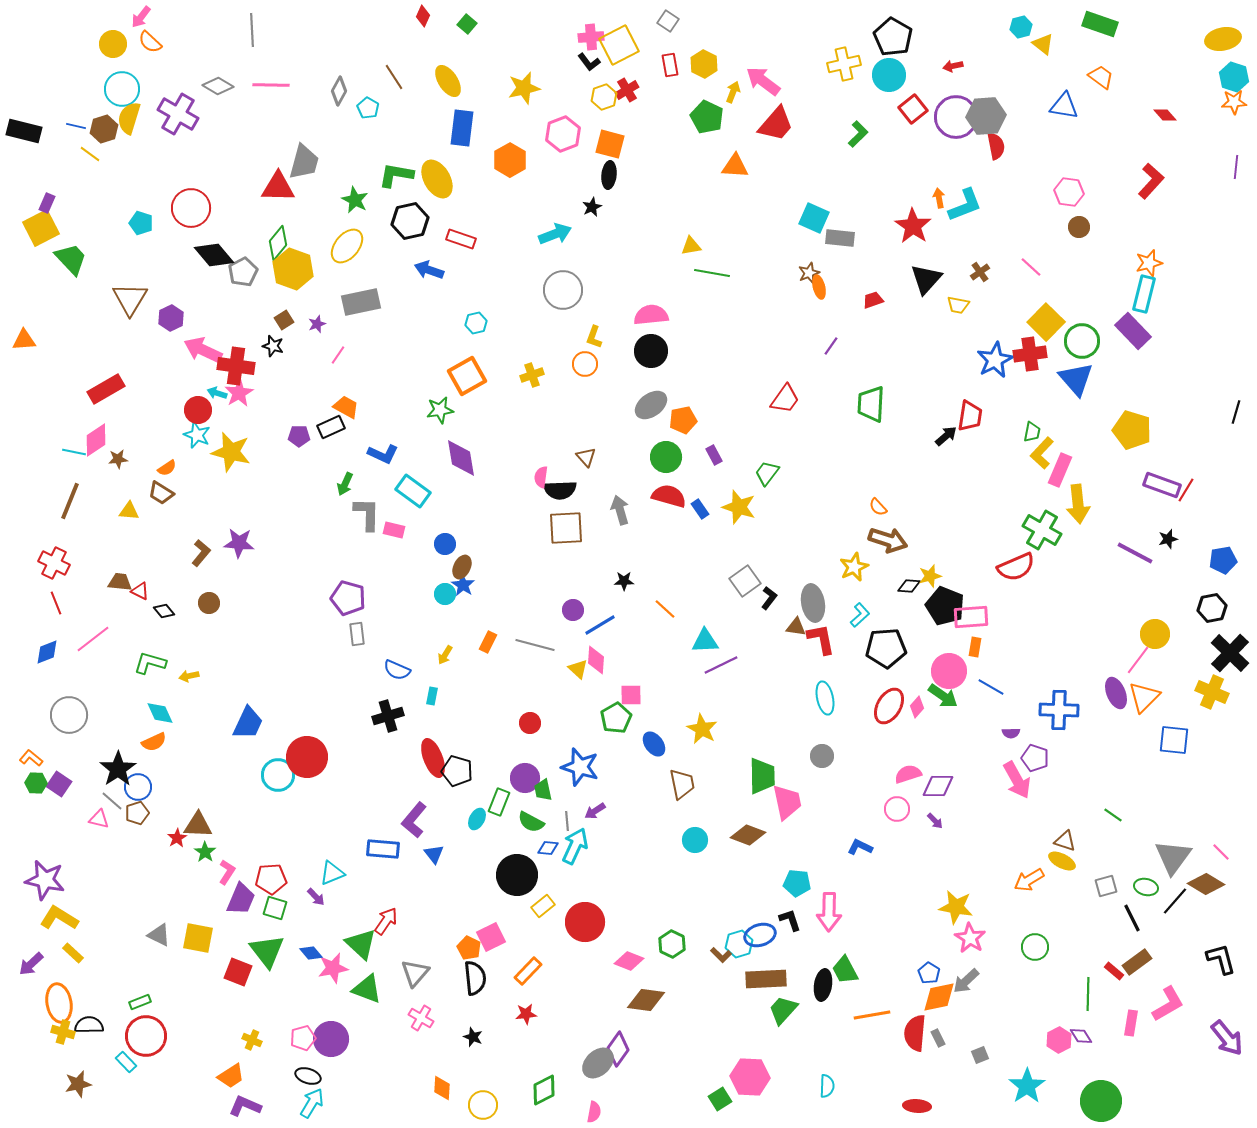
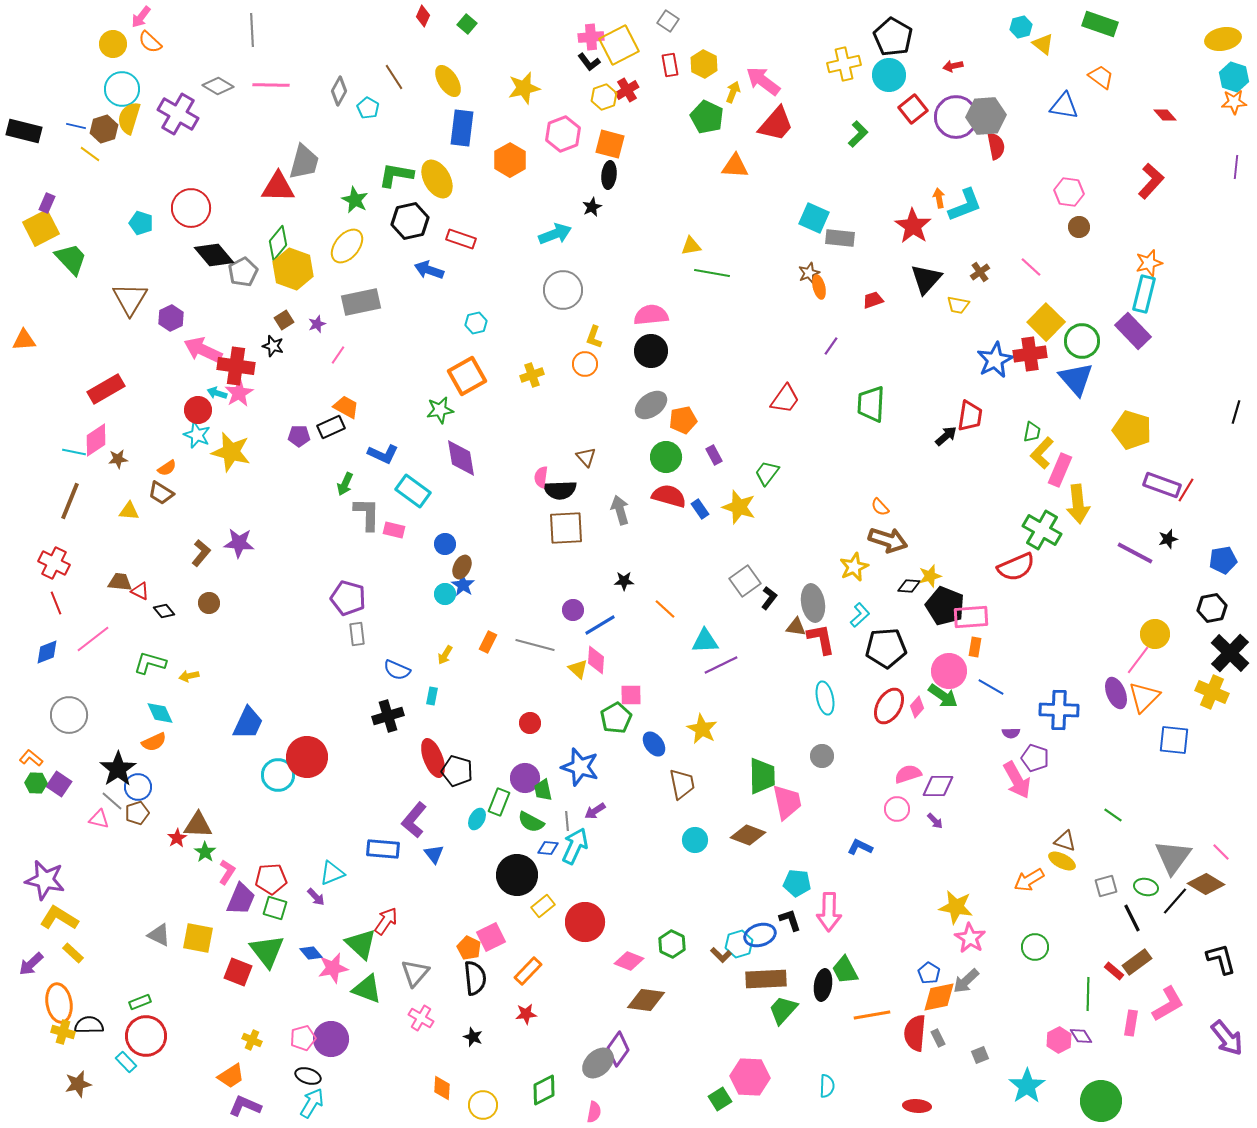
orange semicircle at (878, 507): moved 2 px right
